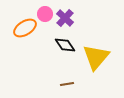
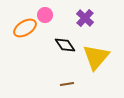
pink circle: moved 1 px down
purple cross: moved 20 px right
